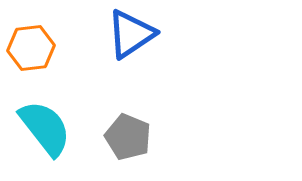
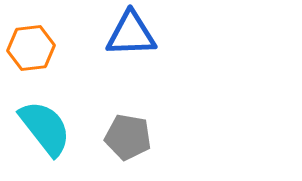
blue triangle: rotated 32 degrees clockwise
gray pentagon: rotated 12 degrees counterclockwise
